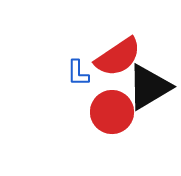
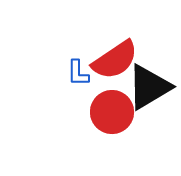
red semicircle: moved 3 px left, 3 px down
